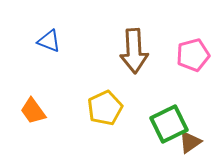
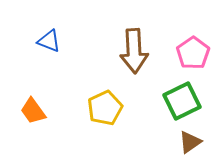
pink pentagon: moved 2 px up; rotated 20 degrees counterclockwise
green square: moved 13 px right, 23 px up
